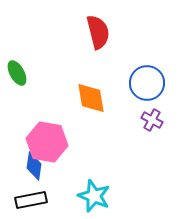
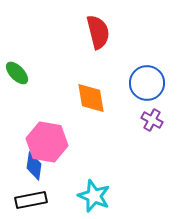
green ellipse: rotated 15 degrees counterclockwise
